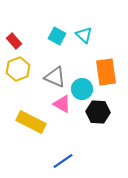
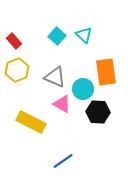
cyan square: rotated 12 degrees clockwise
yellow hexagon: moved 1 px left, 1 px down
cyan circle: moved 1 px right
